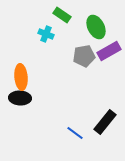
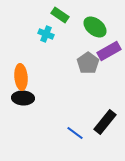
green rectangle: moved 2 px left
green ellipse: moved 1 px left; rotated 25 degrees counterclockwise
gray pentagon: moved 4 px right, 7 px down; rotated 25 degrees counterclockwise
black ellipse: moved 3 px right
